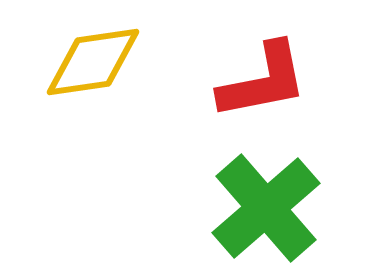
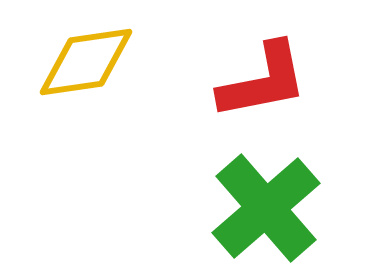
yellow diamond: moved 7 px left
